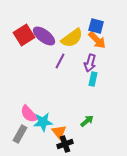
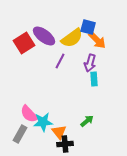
blue square: moved 8 px left, 1 px down
red square: moved 8 px down
cyan rectangle: moved 1 px right; rotated 16 degrees counterclockwise
black cross: rotated 14 degrees clockwise
